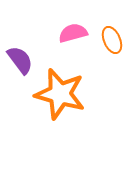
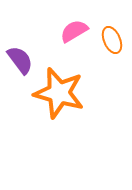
pink semicircle: moved 1 px right, 2 px up; rotated 16 degrees counterclockwise
orange star: moved 1 px left, 1 px up
